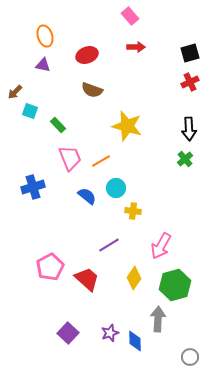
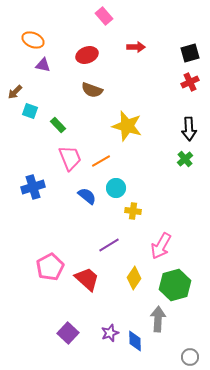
pink rectangle: moved 26 px left
orange ellipse: moved 12 px left, 4 px down; rotated 50 degrees counterclockwise
